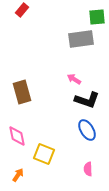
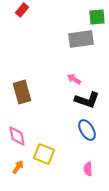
orange arrow: moved 8 px up
